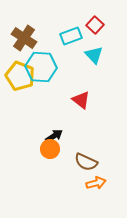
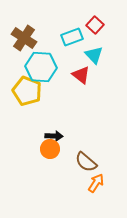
cyan rectangle: moved 1 px right, 1 px down
yellow pentagon: moved 7 px right, 15 px down
red triangle: moved 25 px up
black arrow: rotated 36 degrees clockwise
brown semicircle: rotated 15 degrees clockwise
orange arrow: rotated 42 degrees counterclockwise
